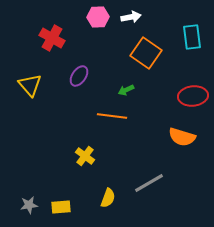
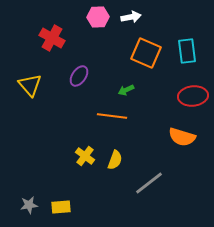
cyan rectangle: moved 5 px left, 14 px down
orange square: rotated 12 degrees counterclockwise
gray line: rotated 8 degrees counterclockwise
yellow semicircle: moved 7 px right, 38 px up
